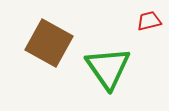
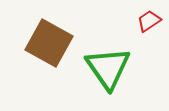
red trapezoid: rotated 20 degrees counterclockwise
